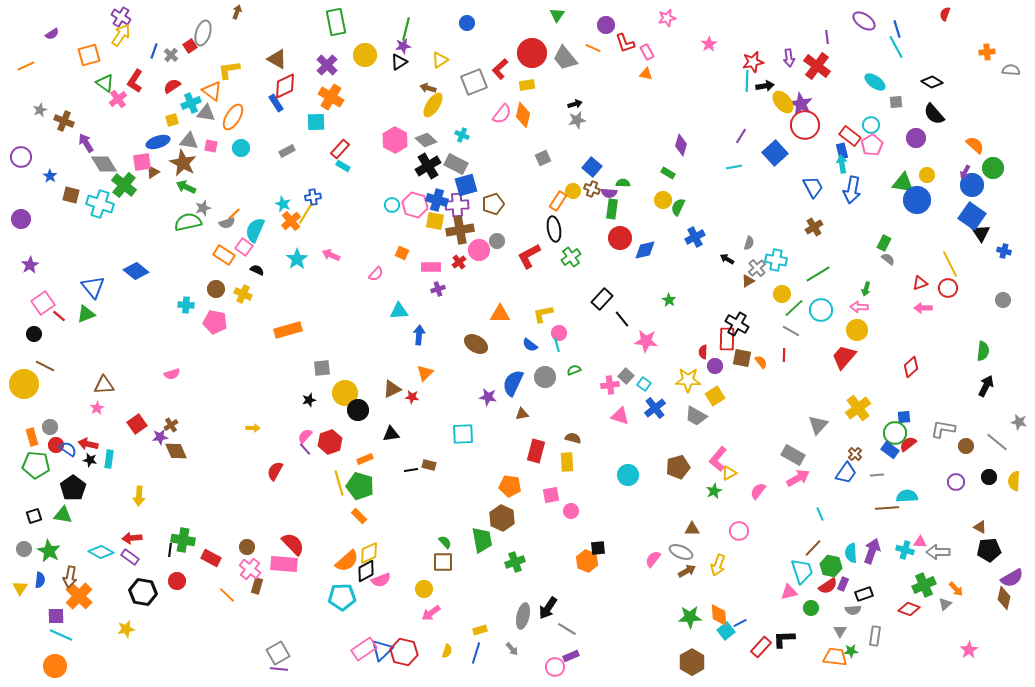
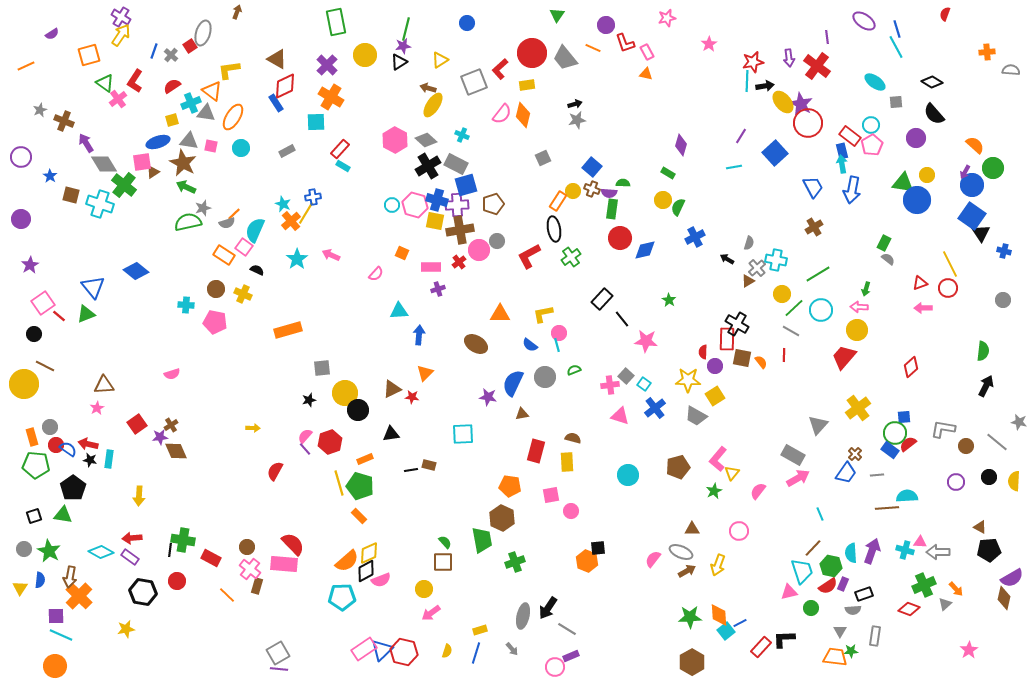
red circle at (805, 125): moved 3 px right, 2 px up
yellow triangle at (729, 473): moved 3 px right; rotated 21 degrees counterclockwise
